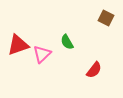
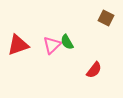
pink triangle: moved 10 px right, 9 px up
